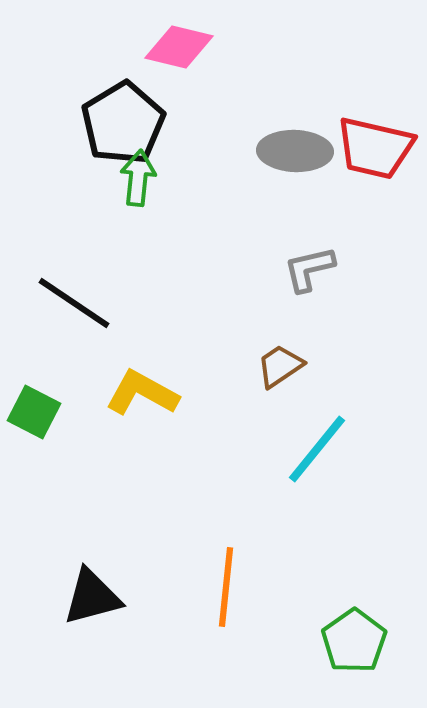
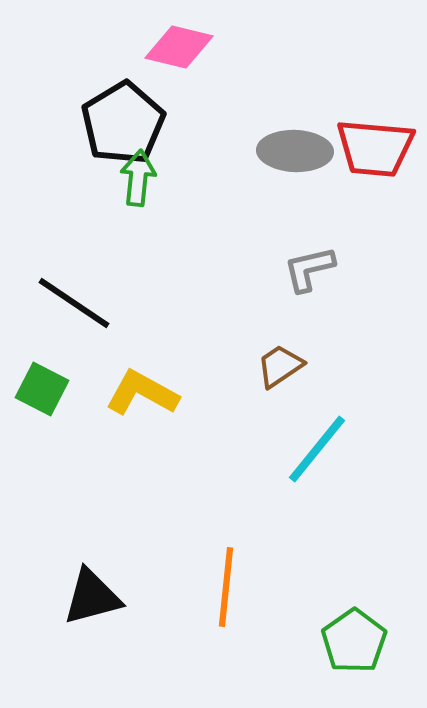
red trapezoid: rotated 8 degrees counterclockwise
green square: moved 8 px right, 23 px up
